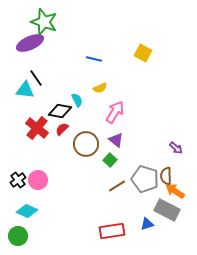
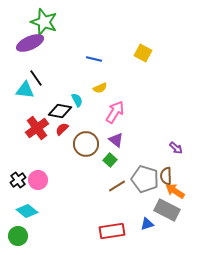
red cross: rotated 15 degrees clockwise
cyan diamond: rotated 15 degrees clockwise
